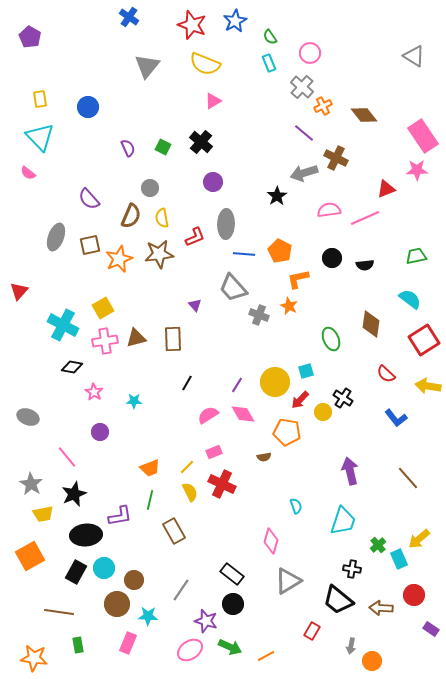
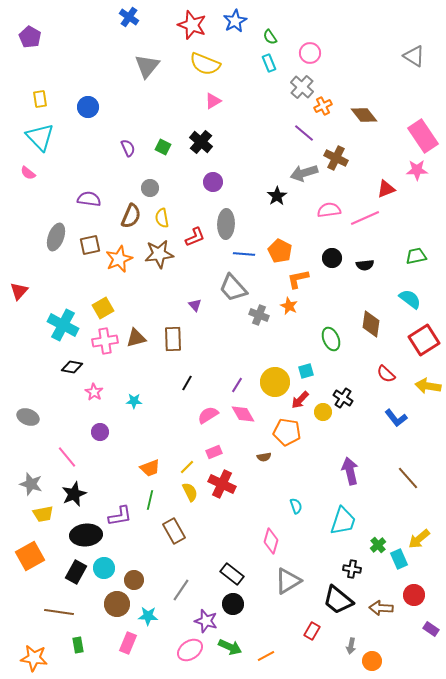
purple semicircle at (89, 199): rotated 140 degrees clockwise
gray star at (31, 484): rotated 15 degrees counterclockwise
